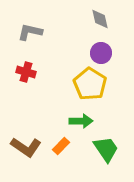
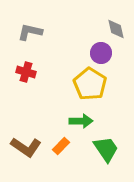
gray diamond: moved 16 px right, 10 px down
